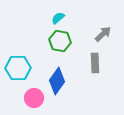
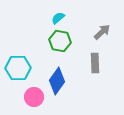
gray arrow: moved 1 px left, 2 px up
pink circle: moved 1 px up
